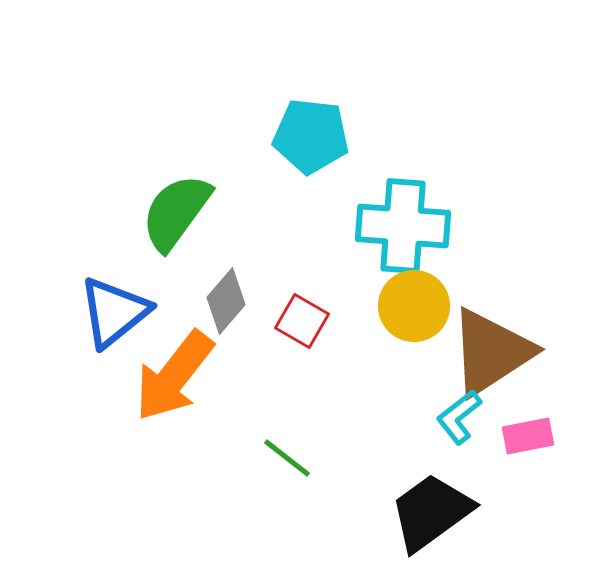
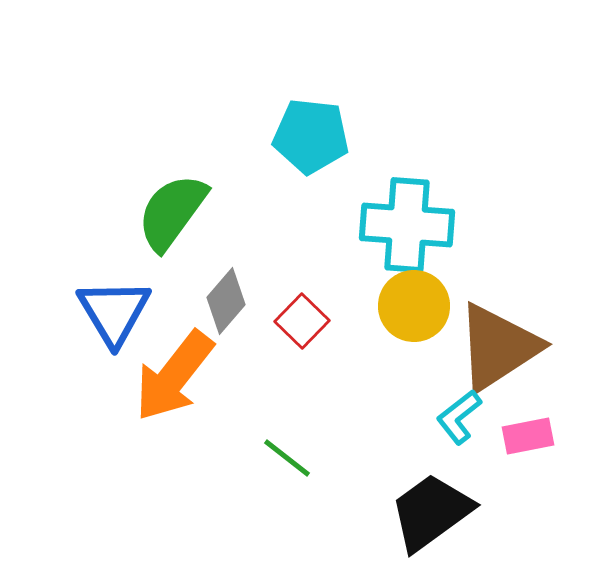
green semicircle: moved 4 px left
cyan cross: moved 4 px right, 1 px up
blue triangle: rotated 22 degrees counterclockwise
red square: rotated 14 degrees clockwise
brown triangle: moved 7 px right, 5 px up
